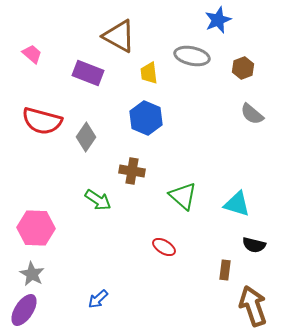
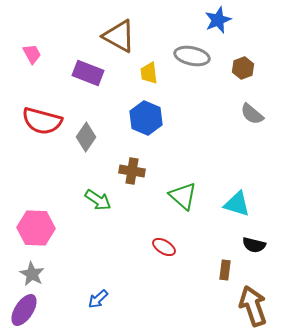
pink trapezoid: rotated 20 degrees clockwise
